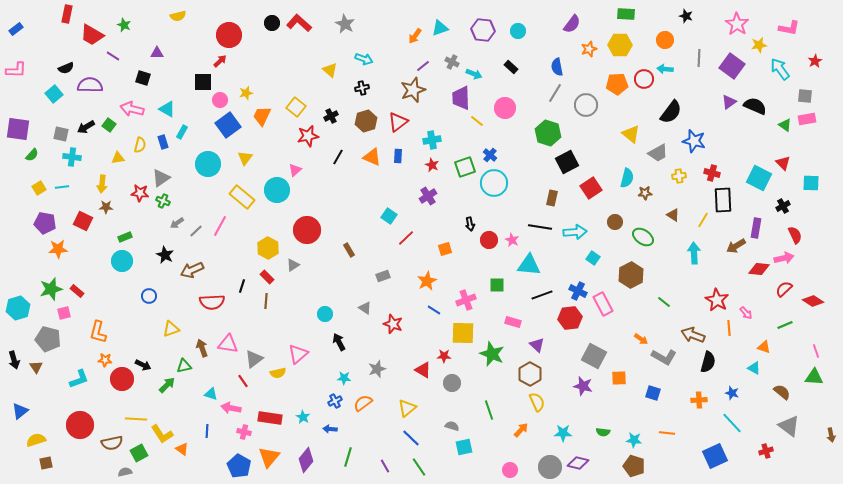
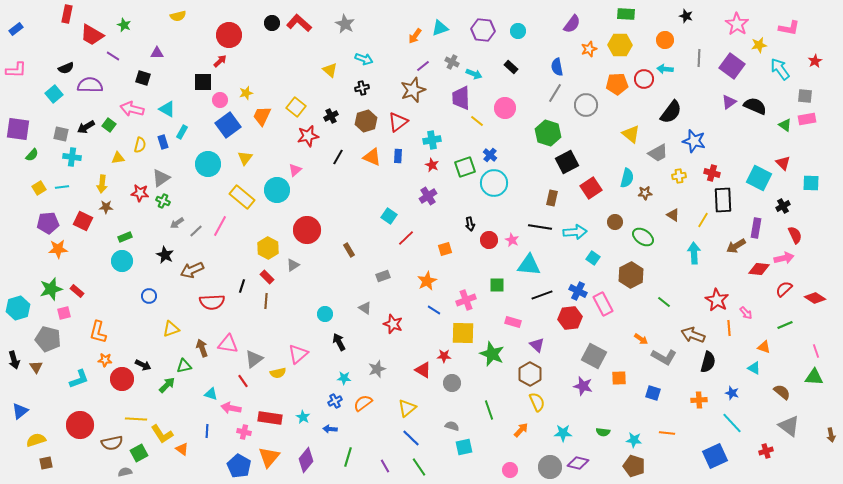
purple pentagon at (45, 223): moved 3 px right; rotated 15 degrees counterclockwise
red diamond at (813, 301): moved 2 px right, 3 px up
